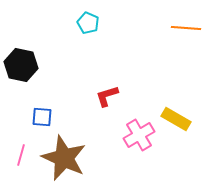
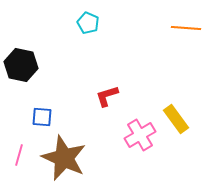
yellow rectangle: rotated 24 degrees clockwise
pink cross: moved 1 px right
pink line: moved 2 px left
